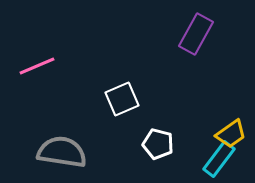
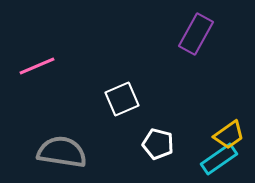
yellow trapezoid: moved 2 px left, 1 px down
cyan rectangle: rotated 18 degrees clockwise
